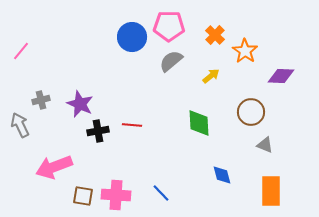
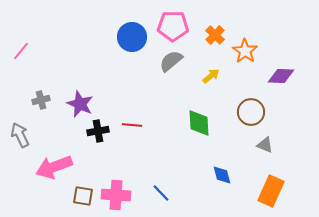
pink pentagon: moved 4 px right
gray arrow: moved 10 px down
orange rectangle: rotated 24 degrees clockwise
